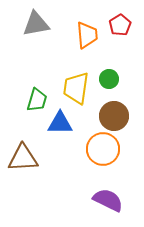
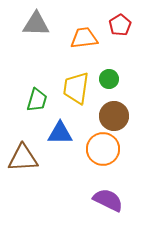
gray triangle: rotated 12 degrees clockwise
orange trapezoid: moved 3 px left, 3 px down; rotated 92 degrees counterclockwise
blue triangle: moved 10 px down
